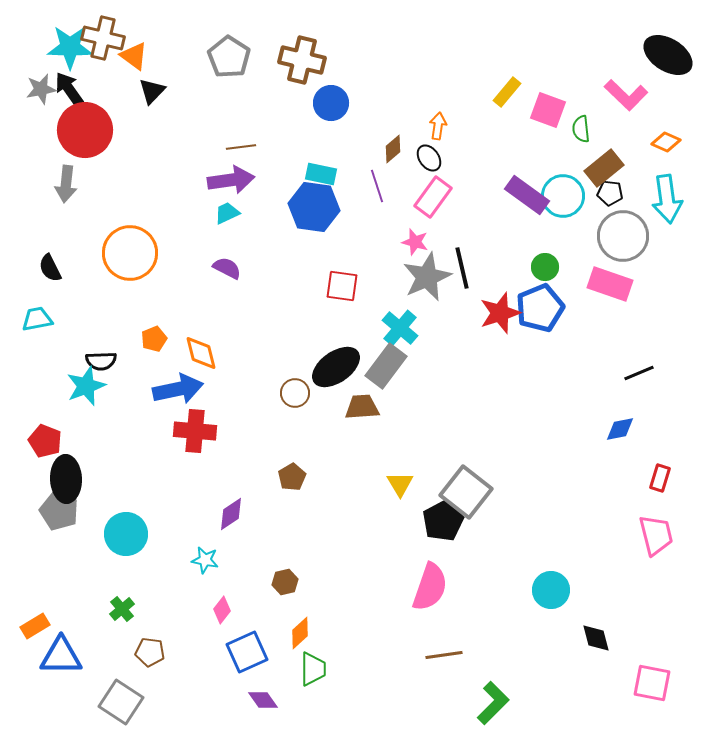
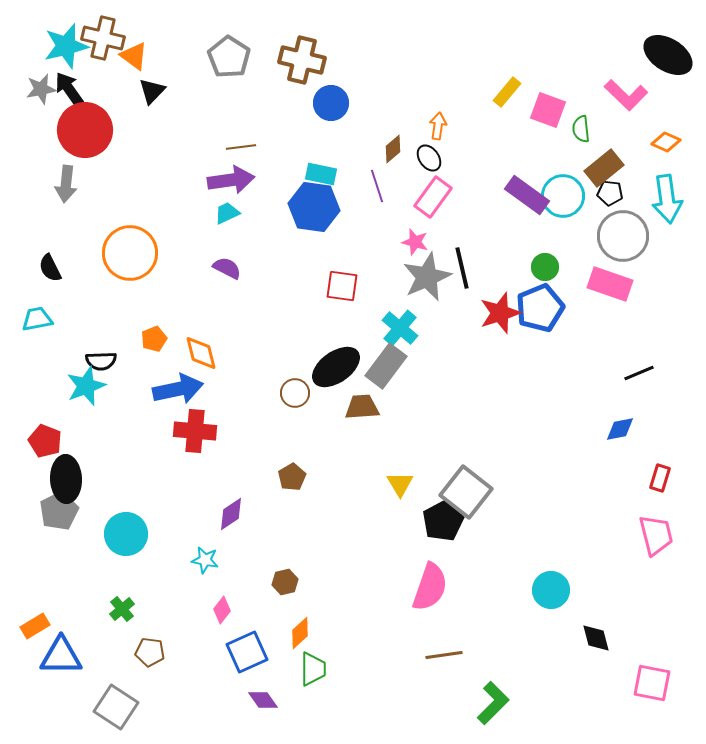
cyan star at (70, 47): moved 4 px left, 1 px up; rotated 15 degrees counterclockwise
gray pentagon at (59, 511): rotated 24 degrees clockwise
gray square at (121, 702): moved 5 px left, 5 px down
